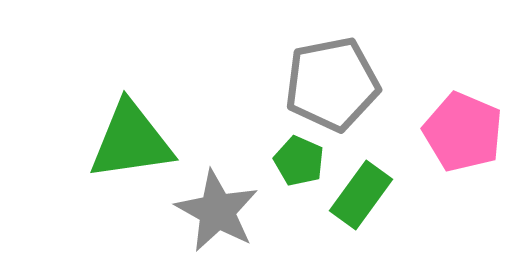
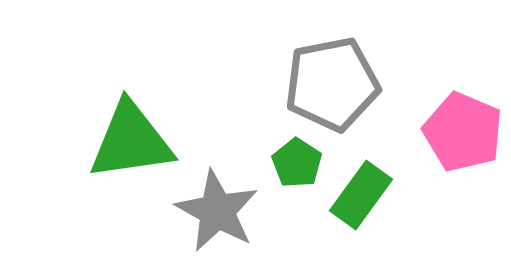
green pentagon: moved 2 px left, 2 px down; rotated 9 degrees clockwise
